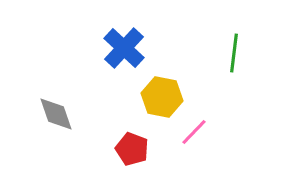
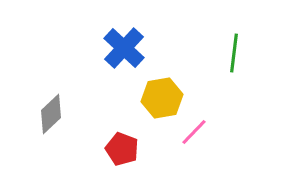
yellow hexagon: moved 1 px down; rotated 21 degrees counterclockwise
gray diamond: moved 5 px left; rotated 66 degrees clockwise
red pentagon: moved 10 px left
